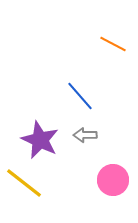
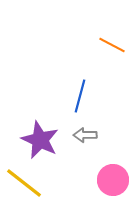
orange line: moved 1 px left, 1 px down
blue line: rotated 56 degrees clockwise
